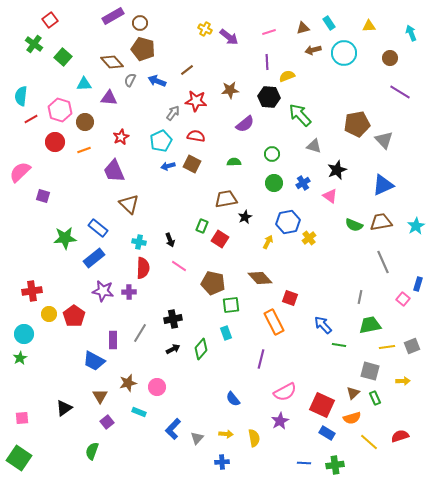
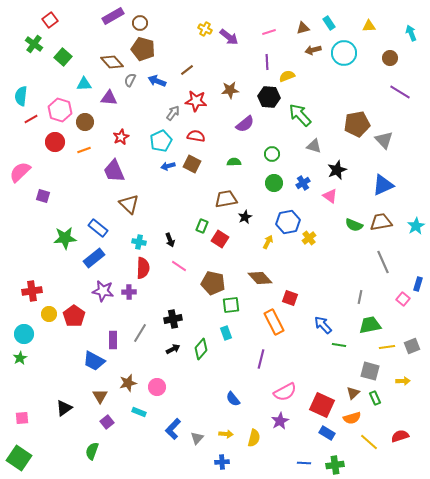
yellow semicircle at (254, 438): rotated 24 degrees clockwise
